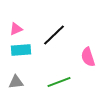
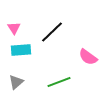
pink triangle: moved 2 px left, 1 px up; rotated 40 degrees counterclockwise
black line: moved 2 px left, 3 px up
pink semicircle: rotated 36 degrees counterclockwise
gray triangle: rotated 35 degrees counterclockwise
